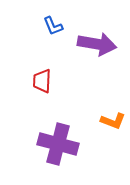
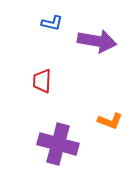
blue L-shape: moved 1 px left, 3 px up; rotated 55 degrees counterclockwise
purple arrow: moved 3 px up
orange L-shape: moved 3 px left
